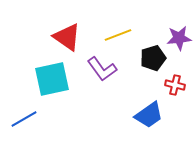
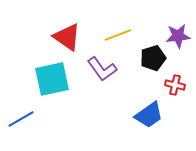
purple star: moved 1 px left, 2 px up
blue line: moved 3 px left
